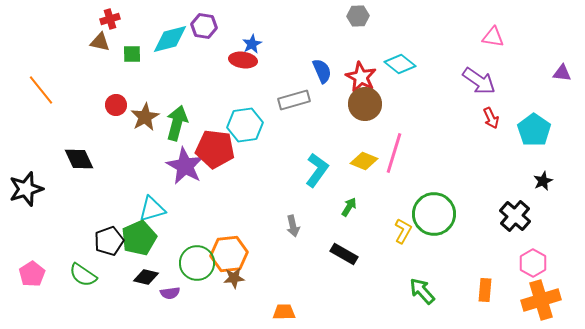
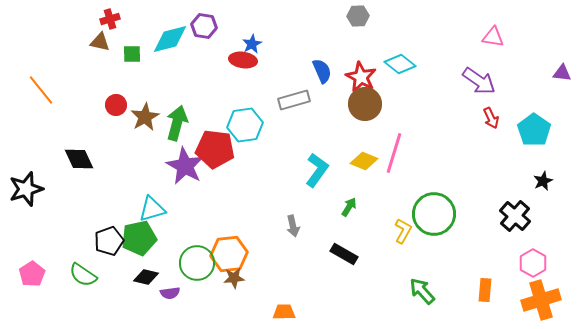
green pentagon at (139, 238): rotated 12 degrees clockwise
